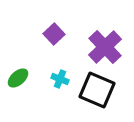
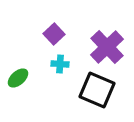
purple cross: moved 2 px right
cyan cross: moved 15 px up; rotated 18 degrees counterclockwise
